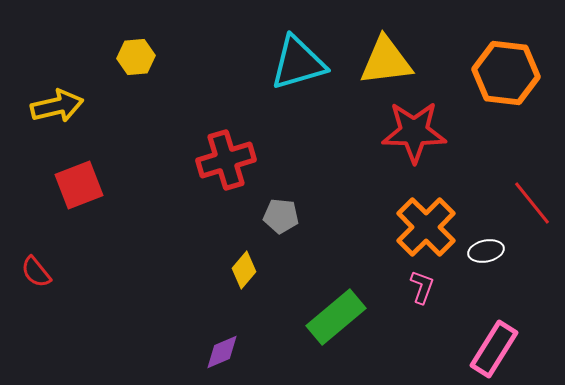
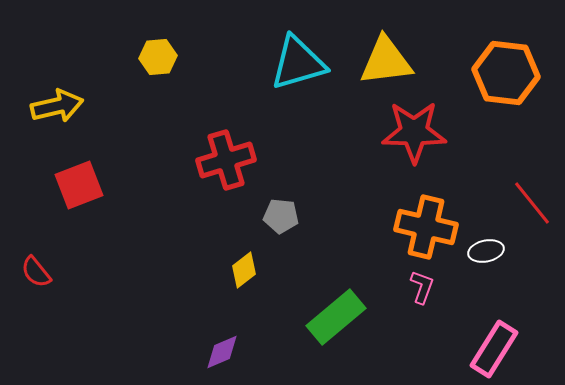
yellow hexagon: moved 22 px right
orange cross: rotated 32 degrees counterclockwise
yellow diamond: rotated 12 degrees clockwise
